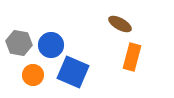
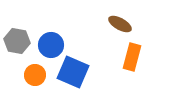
gray hexagon: moved 2 px left, 2 px up
orange circle: moved 2 px right
